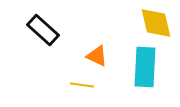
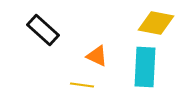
yellow diamond: rotated 66 degrees counterclockwise
